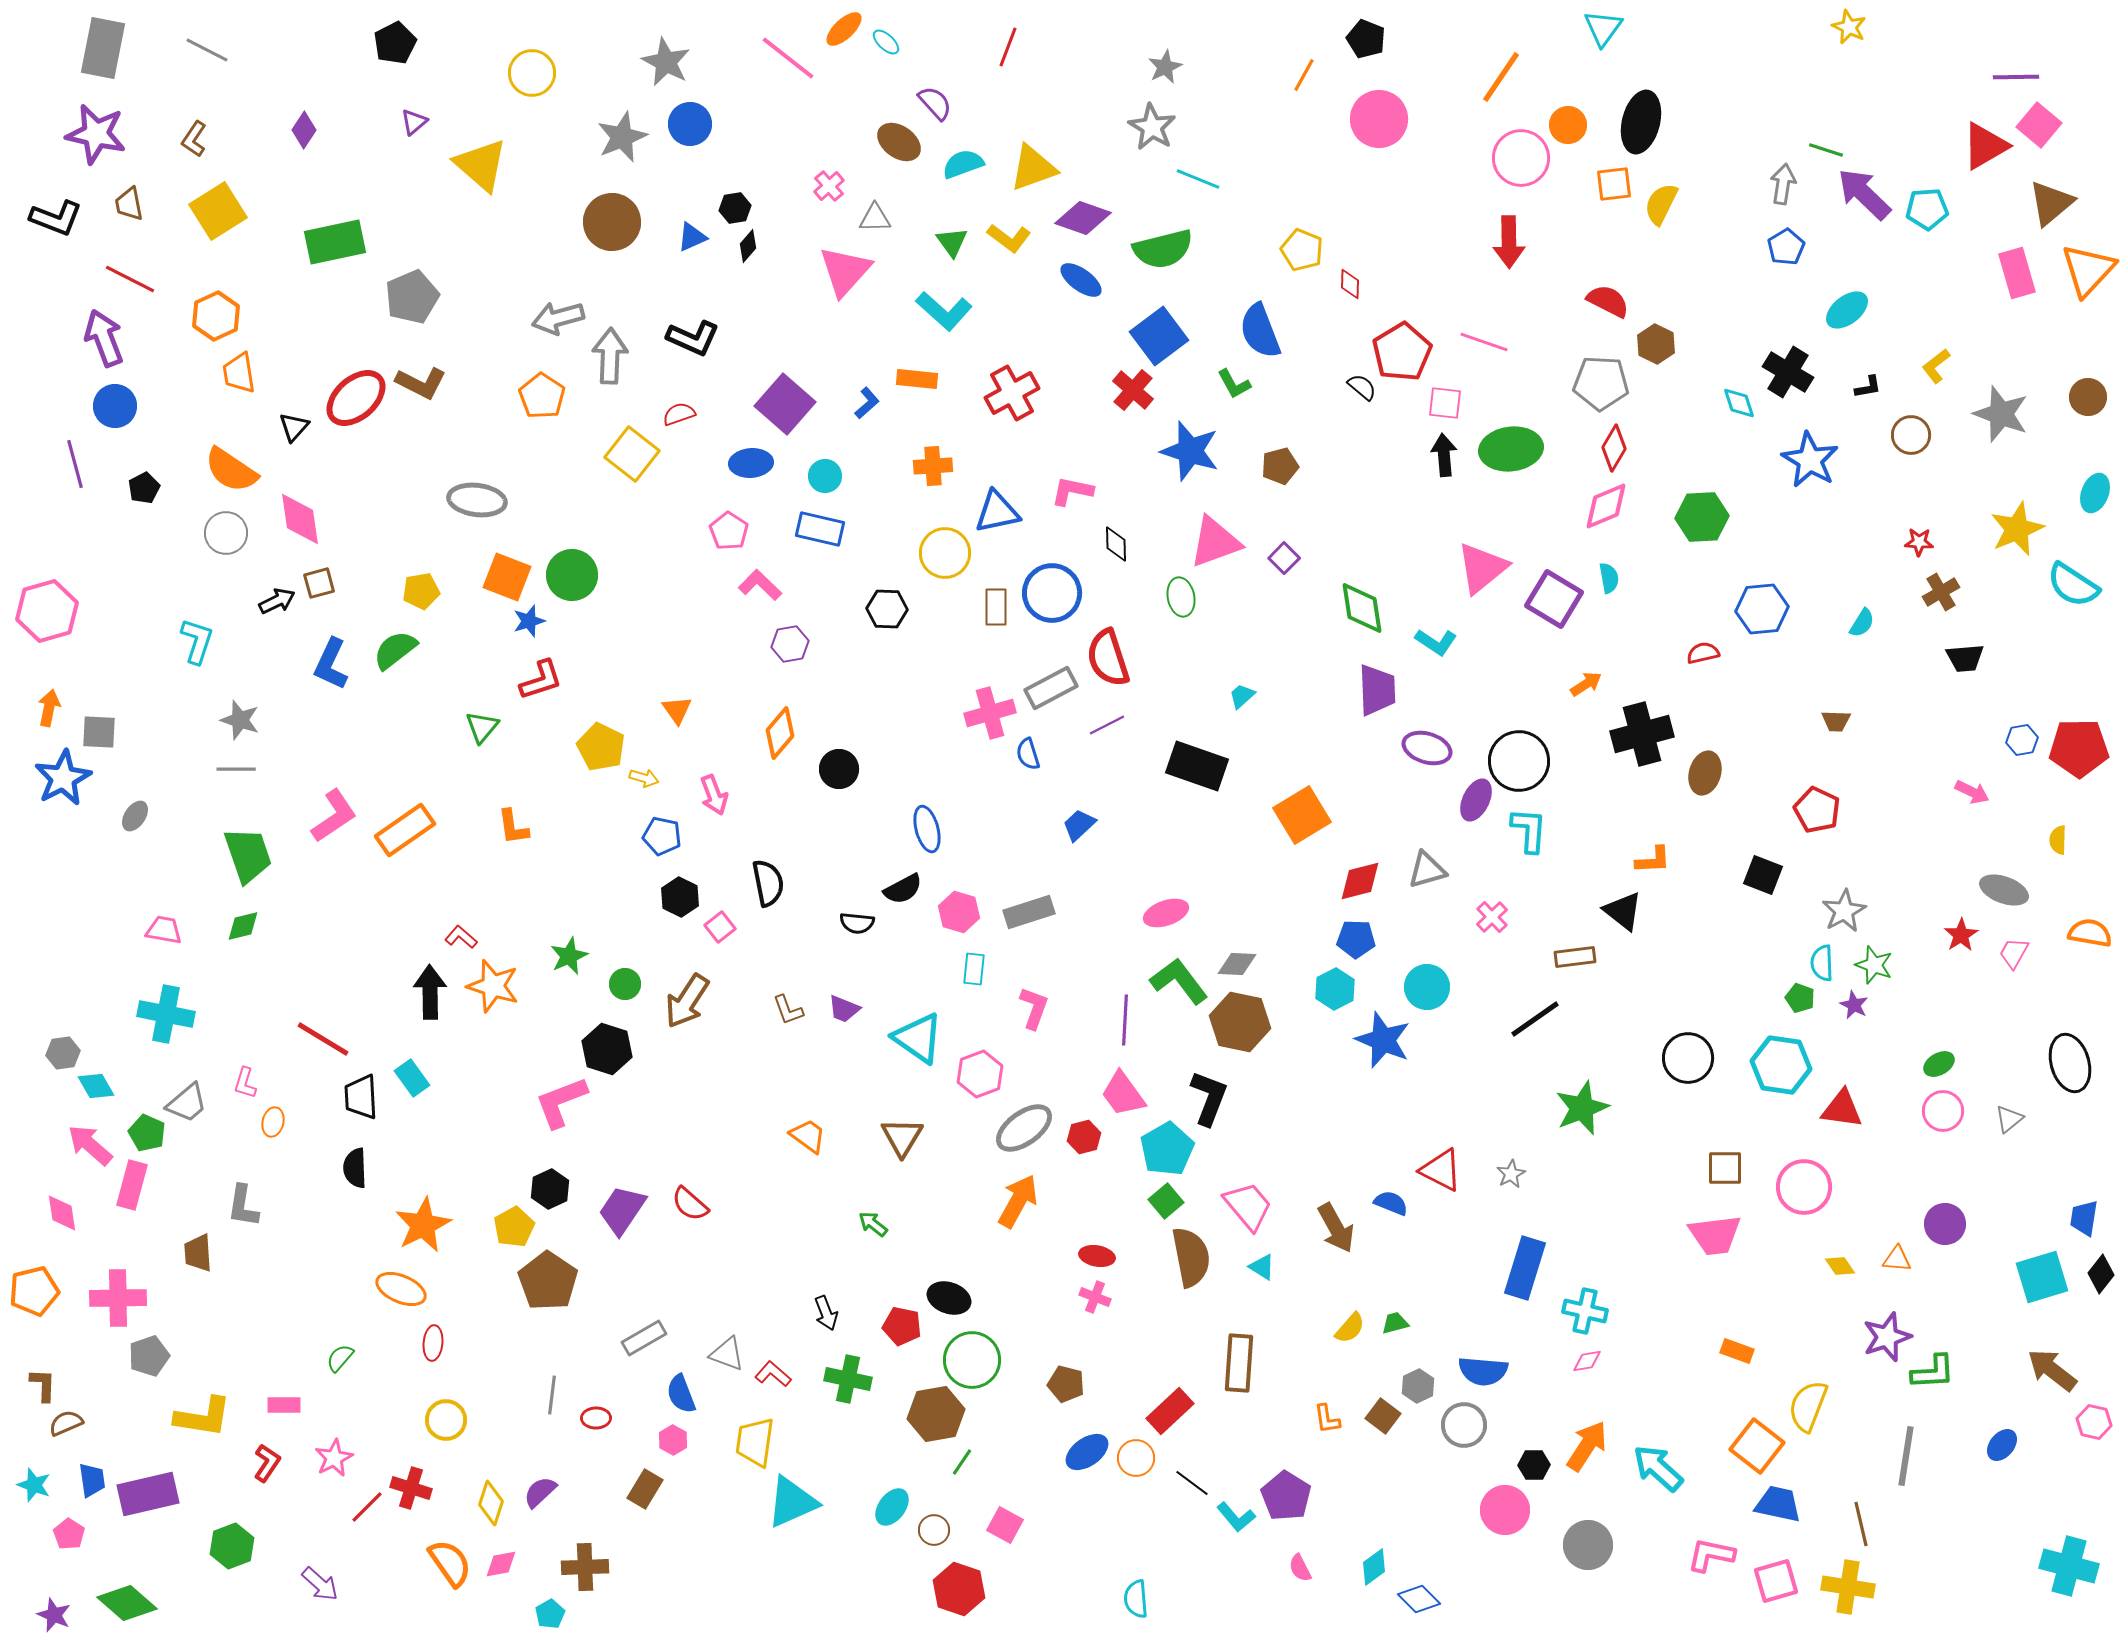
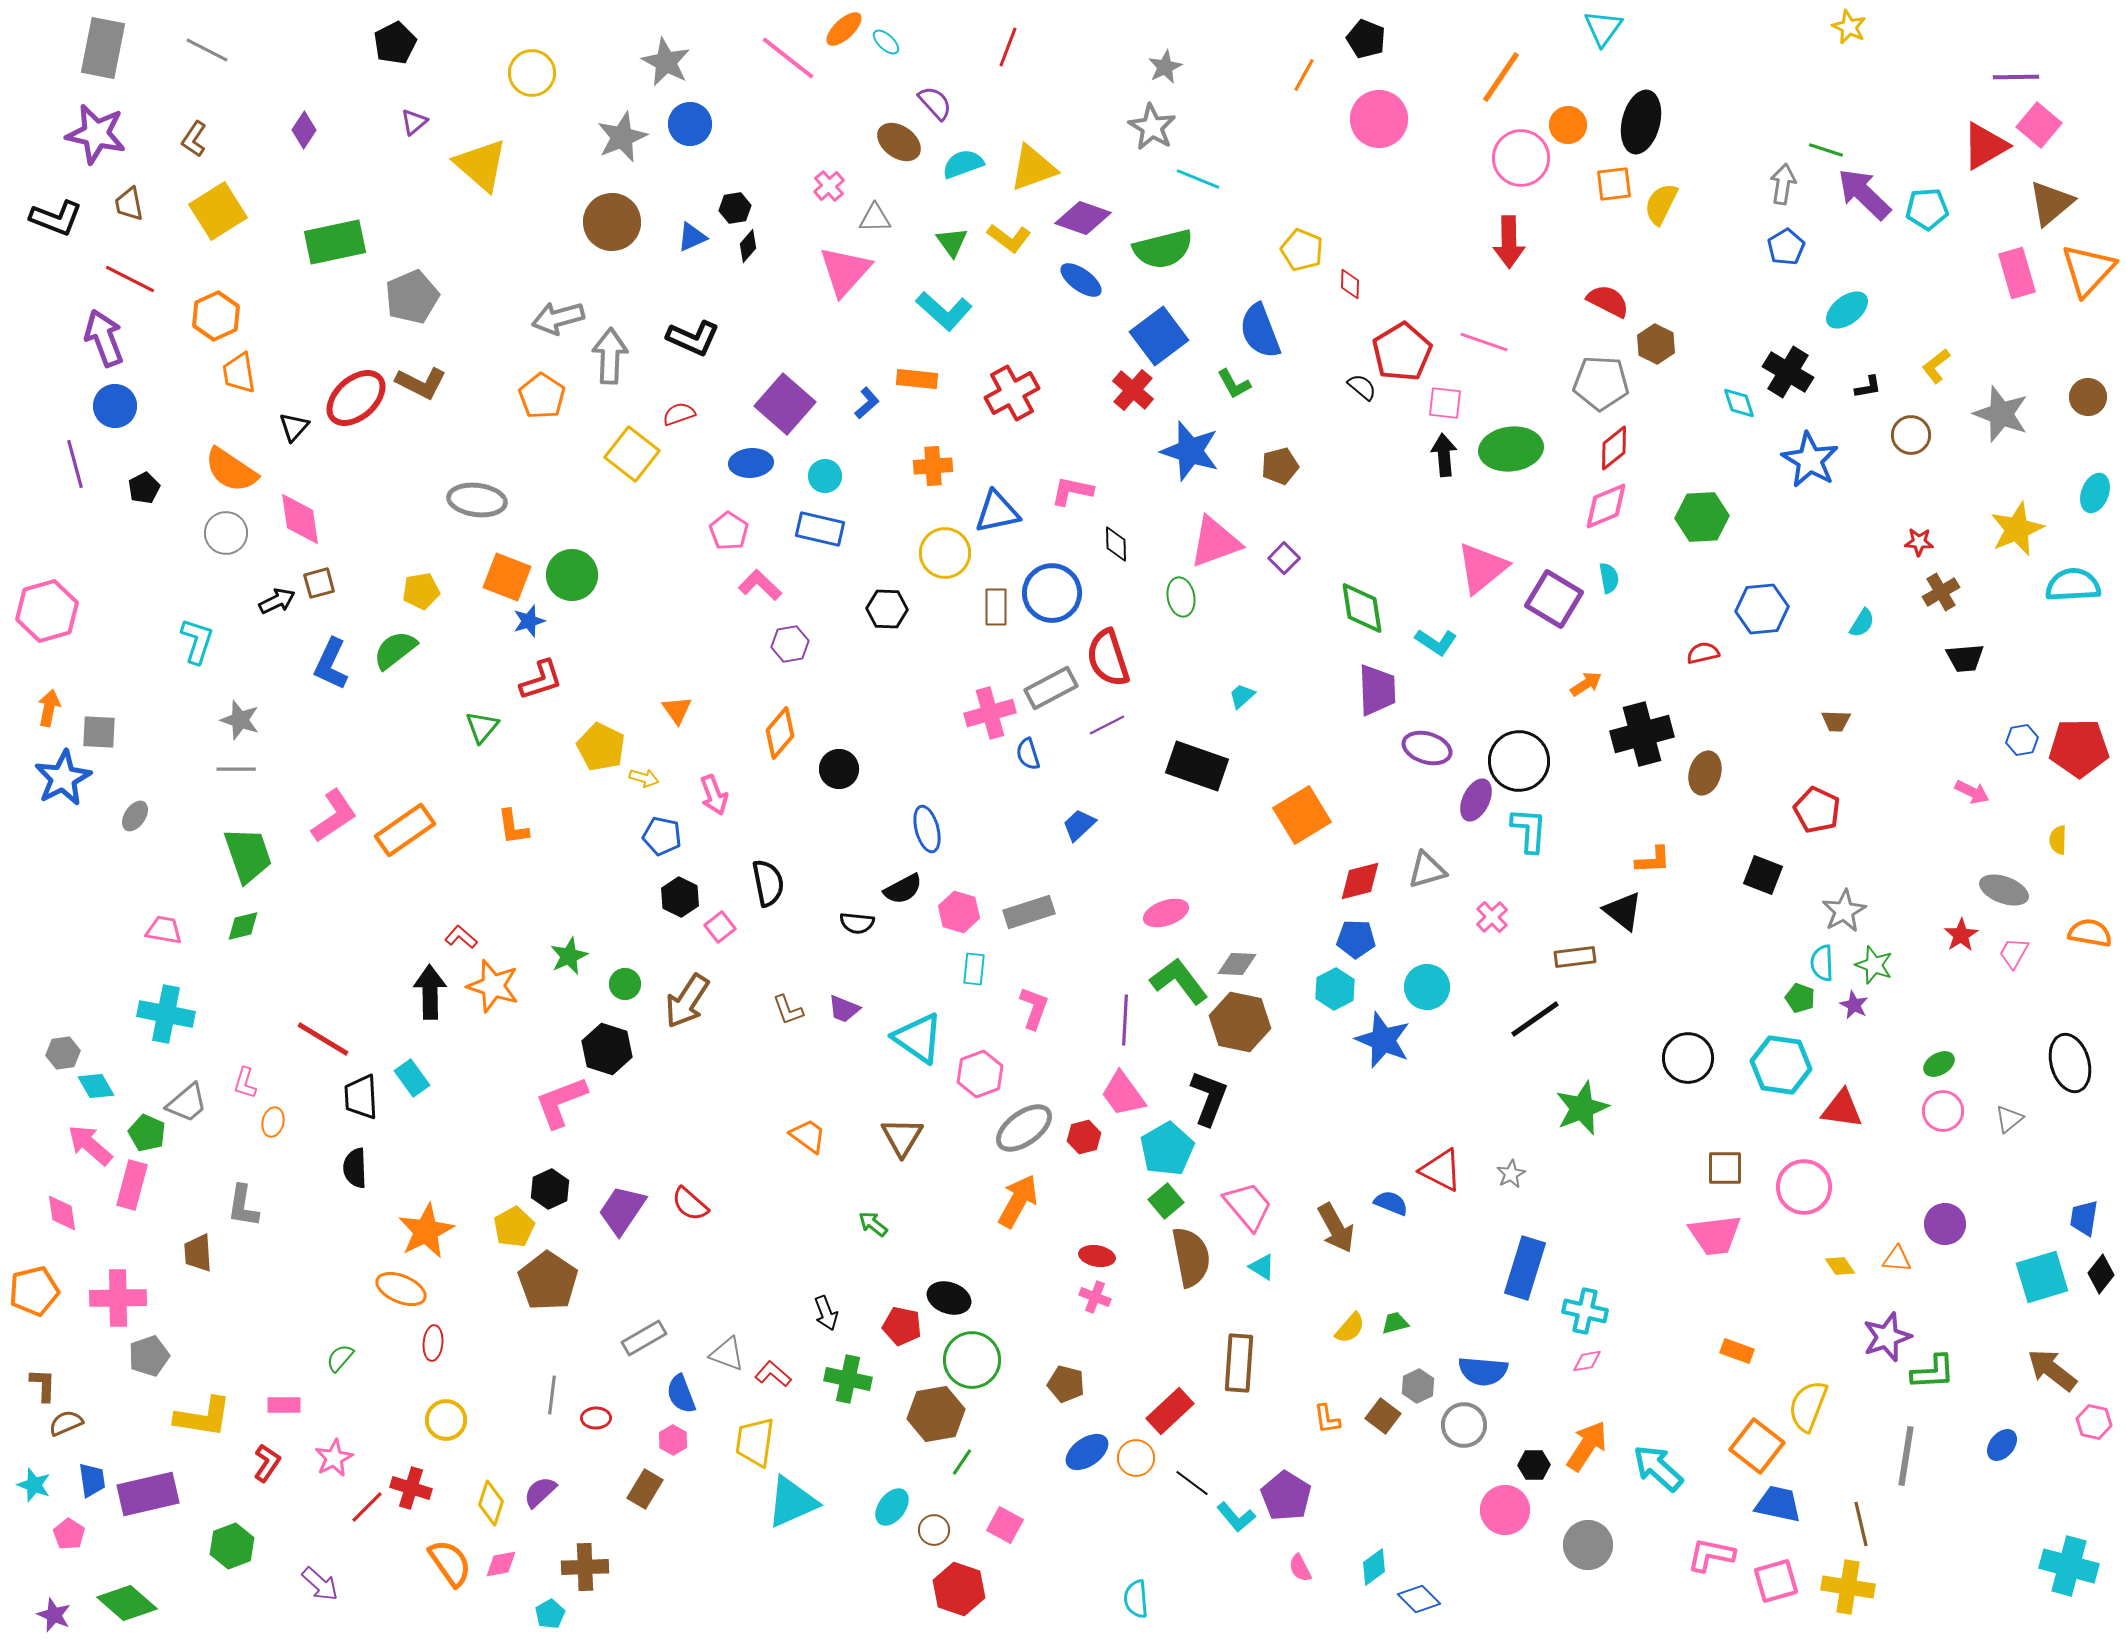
red diamond at (1614, 448): rotated 21 degrees clockwise
cyan semicircle at (2073, 585): rotated 144 degrees clockwise
orange star at (423, 1225): moved 3 px right, 6 px down
